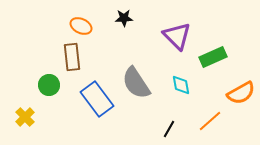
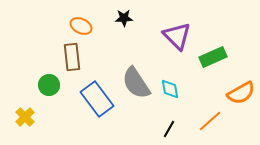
cyan diamond: moved 11 px left, 4 px down
